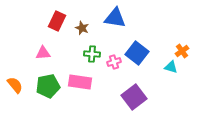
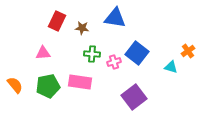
brown star: rotated 16 degrees counterclockwise
orange cross: moved 6 px right
